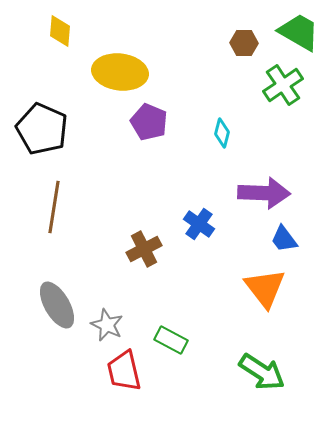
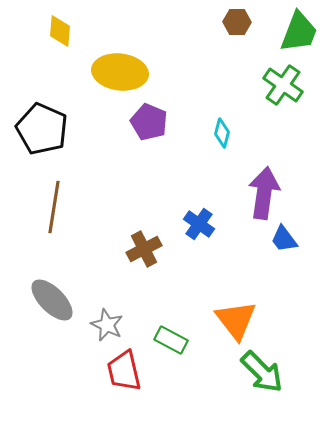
green trapezoid: rotated 81 degrees clockwise
brown hexagon: moved 7 px left, 21 px up
green cross: rotated 21 degrees counterclockwise
purple arrow: rotated 84 degrees counterclockwise
orange triangle: moved 29 px left, 32 px down
gray ellipse: moved 5 px left, 5 px up; rotated 15 degrees counterclockwise
green arrow: rotated 12 degrees clockwise
